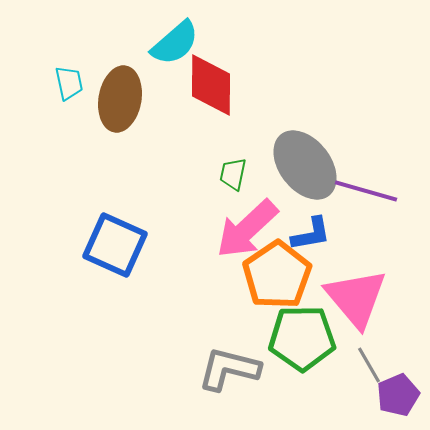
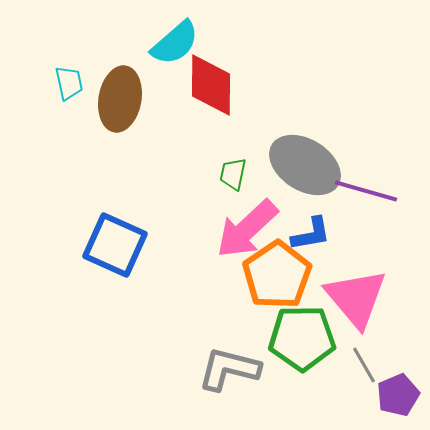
gray ellipse: rotated 20 degrees counterclockwise
gray line: moved 5 px left
